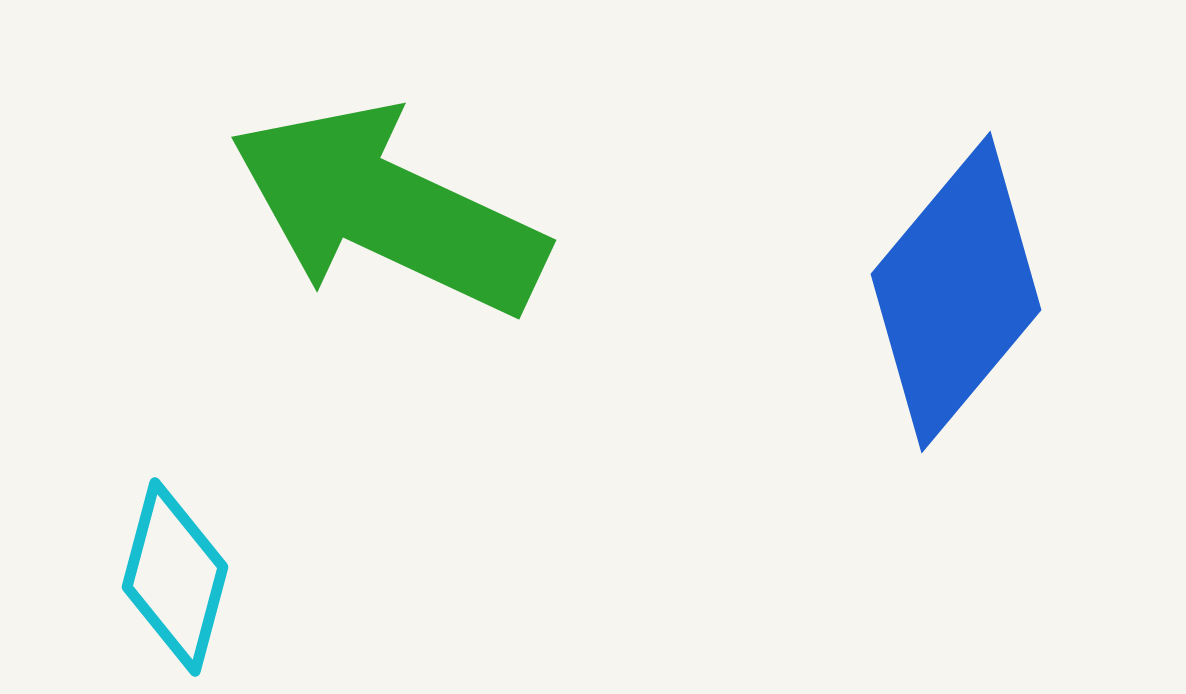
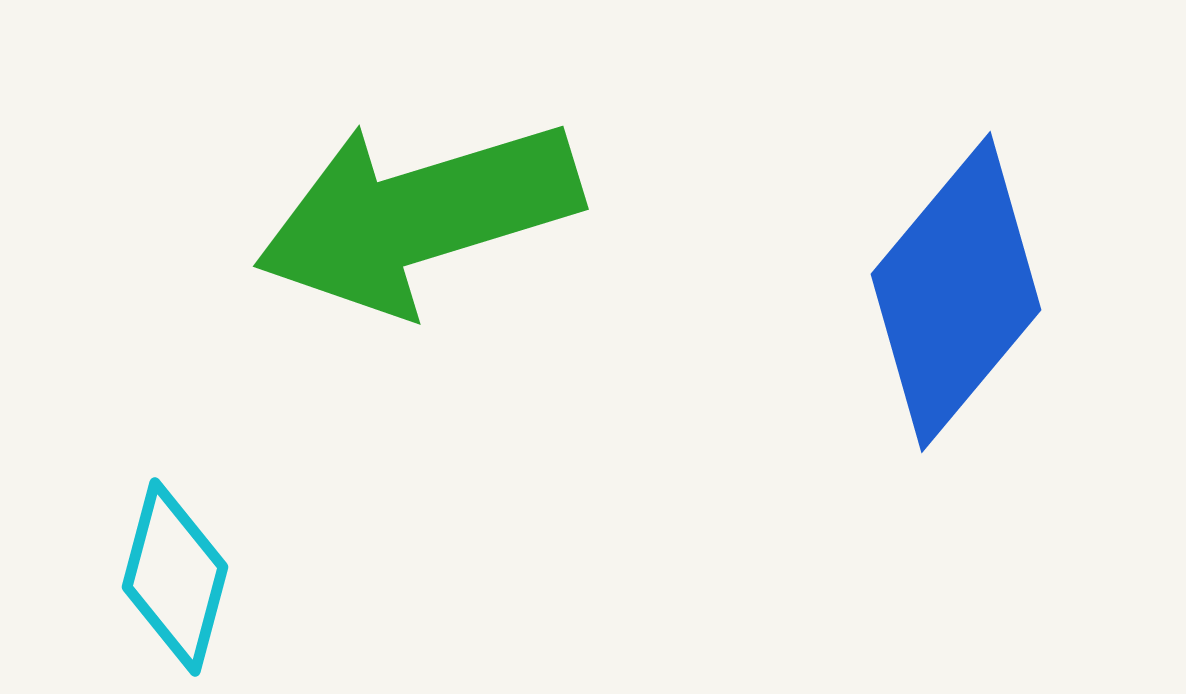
green arrow: moved 30 px right, 6 px down; rotated 42 degrees counterclockwise
